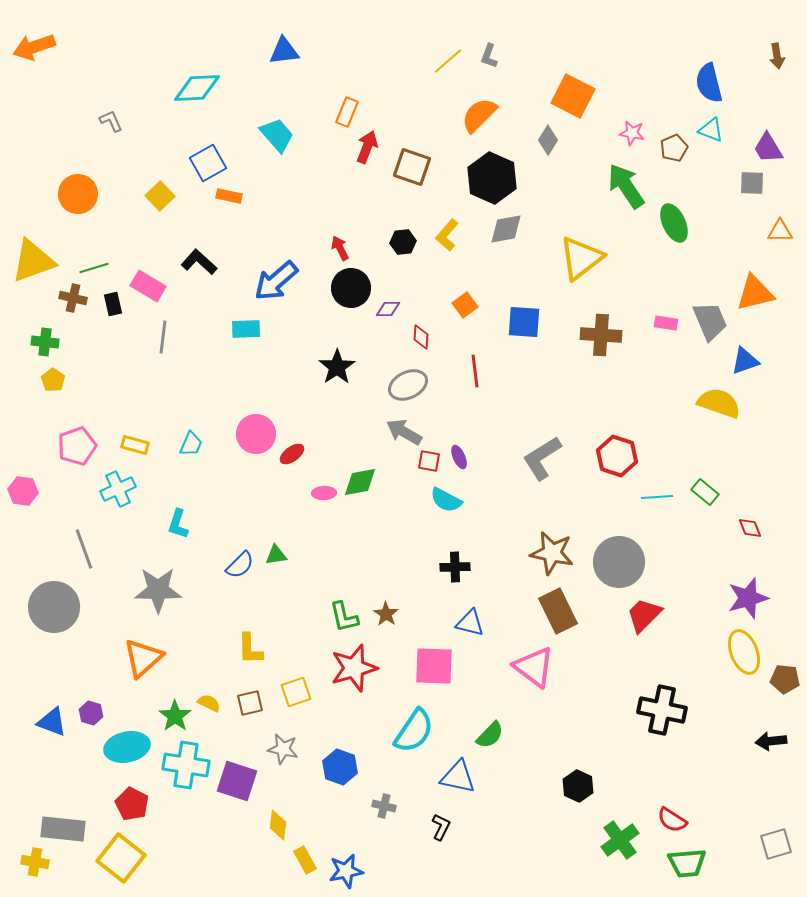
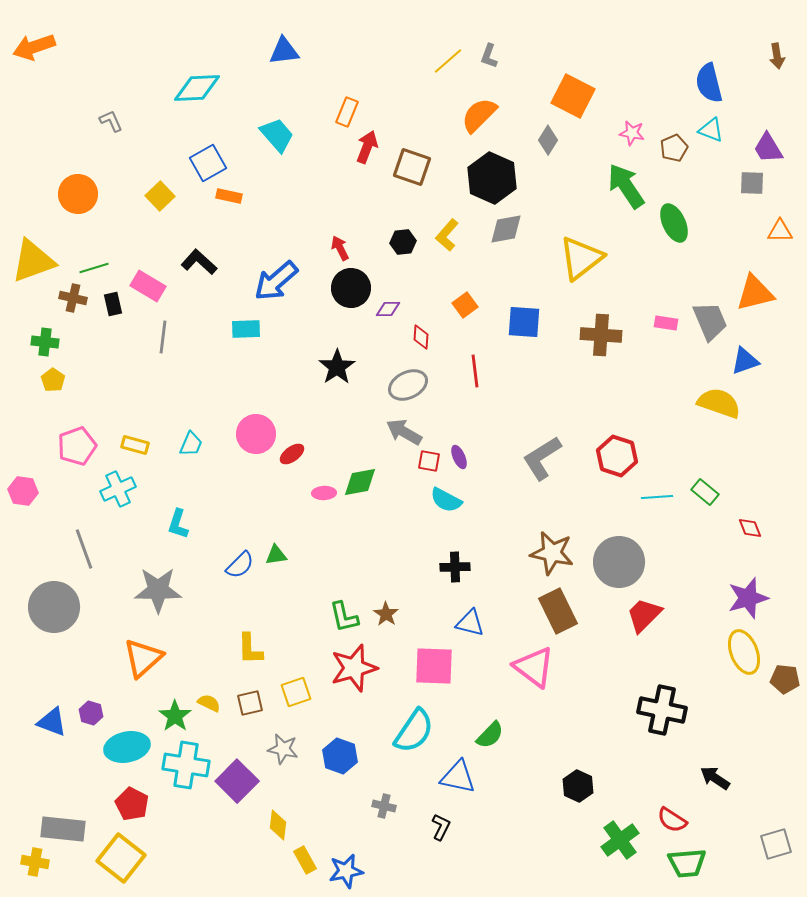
black arrow at (771, 741): moved 56 px left, 37 px down; rotated 40 degrees clockwise
blue hexagon at (340, 767): moved 11 px up
purple square at (237, 781): rotated 27 degrees clockwise
